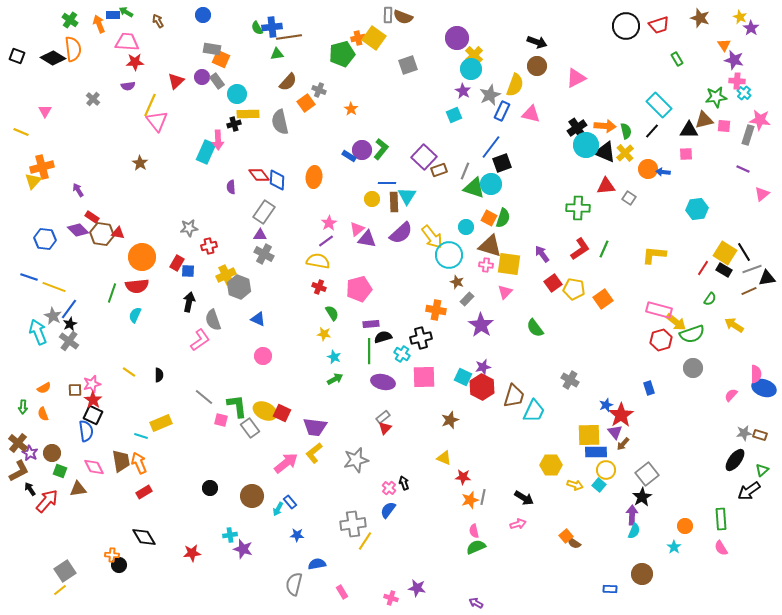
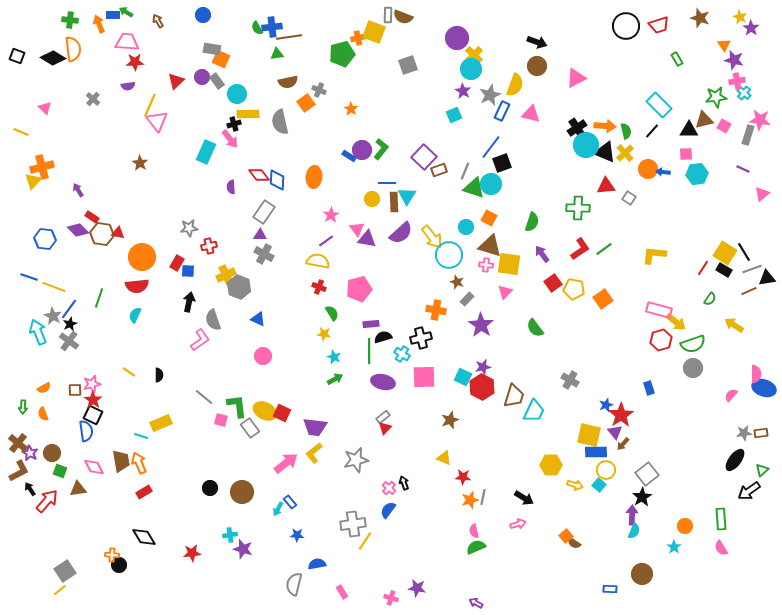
green cross at (70, 20): rotated 28 degrees counterclockwise
yellow square at (374, 38): moved 6 px up; rotated 15 degrees counterclockwise
pink cross at (737, 81): rotated 14 degrees counterclockwise
brown semicircle at (288, 82): rotated 36 degrees clockwise
pink triangle at (45, 111): moved 3 px up; rotated 16 degrees counterclockwise
pink square at (724, 126): rotated 24 degrees clockwise
pink arrow at (218, 140): moved 12 px right, 1 px up; rotated 36 degrees counterclockwise
cyan hexagon at (697, 209): moved 35 px up
green semicircle at (503, 218): moved 29 px right, 4 px down
pink star at (329, 223): moved 2 px right, 8 px up
pink triangle at (357, 229): rotated 28 degrees counterclockwise
green line at (604, 249): rotated 30 degrees clockwise
green line at (112, 293): moved 13 px left, 5 px down
green semicircle at (692, 334): moved 1 px right, 10 px down
yellow square at (589, 435): rotated 15 degrees clockwise
brown rectangle at (760, 435): moved 1 px right, 2 px up; rotated 24 degrees counterclockwise
brown circle at (252, 496): moved 10 px left, 4 px up
